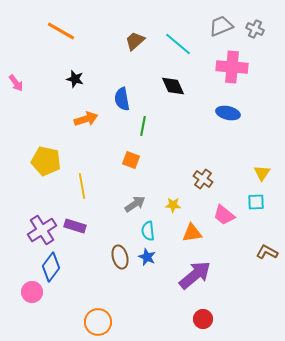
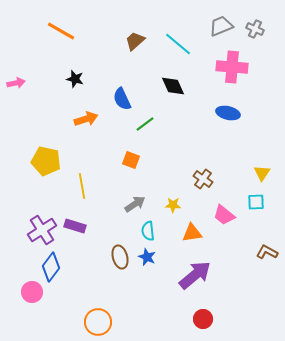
pink arrow: rotated 66 degrees counterclockwise
blue semicircle: rotated 15 degrees counterclockwise
green line: moved 2 px right, 2 px up; rotated 42 degrees clockwise
